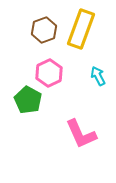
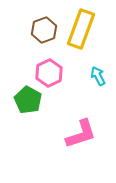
pink L-shape: rotated 84 degrees counterclockwise
